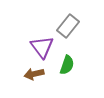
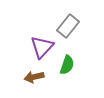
purple triangle: rotated 20 degrees clockwise
brown arrow: moved 3 px down
